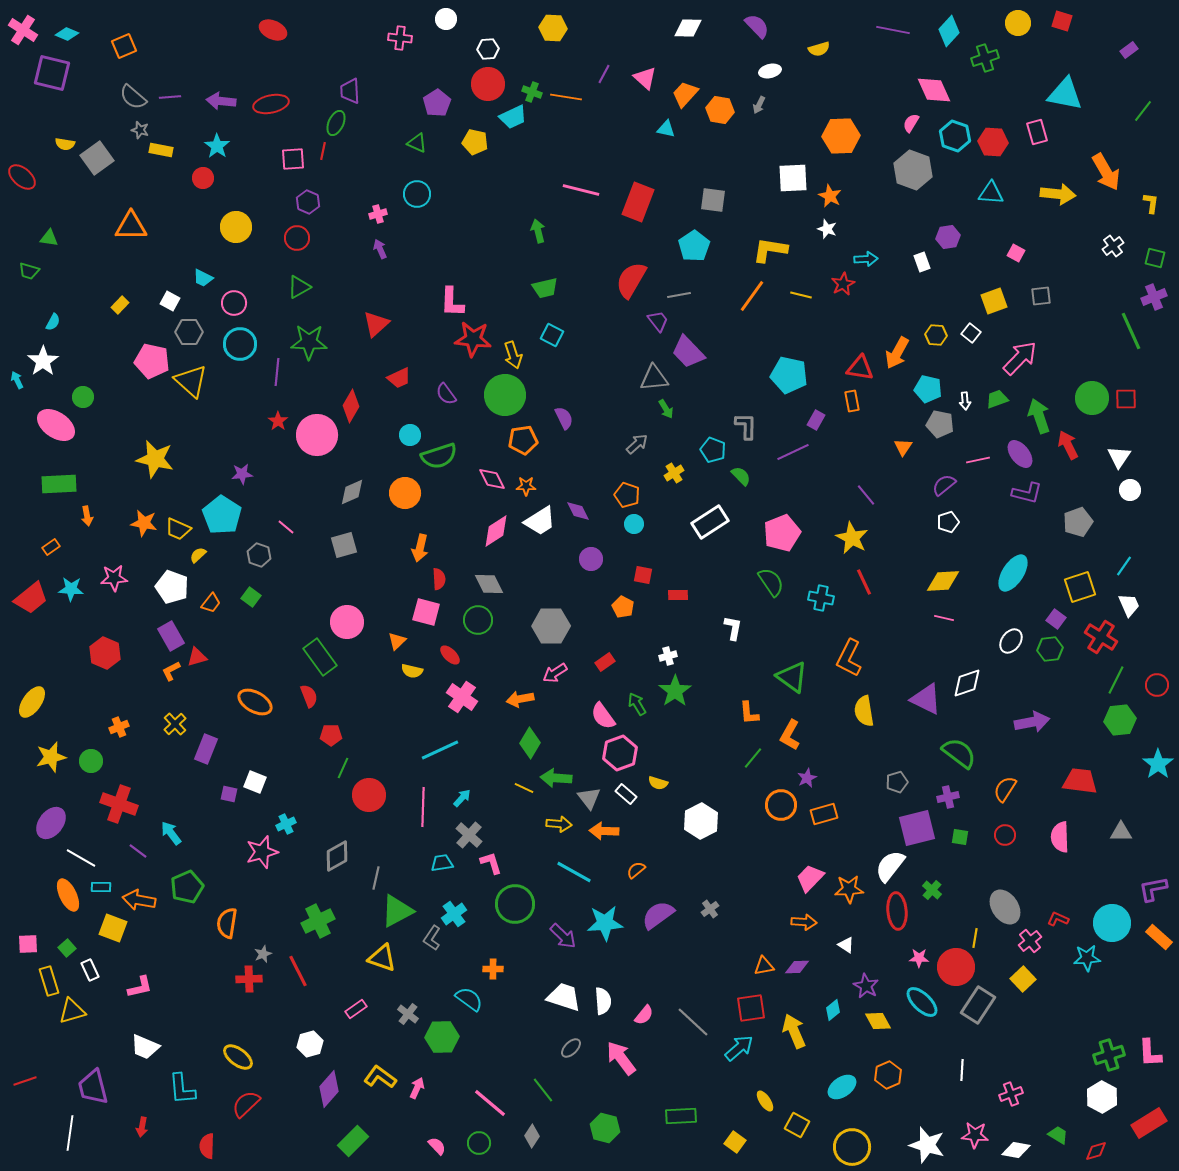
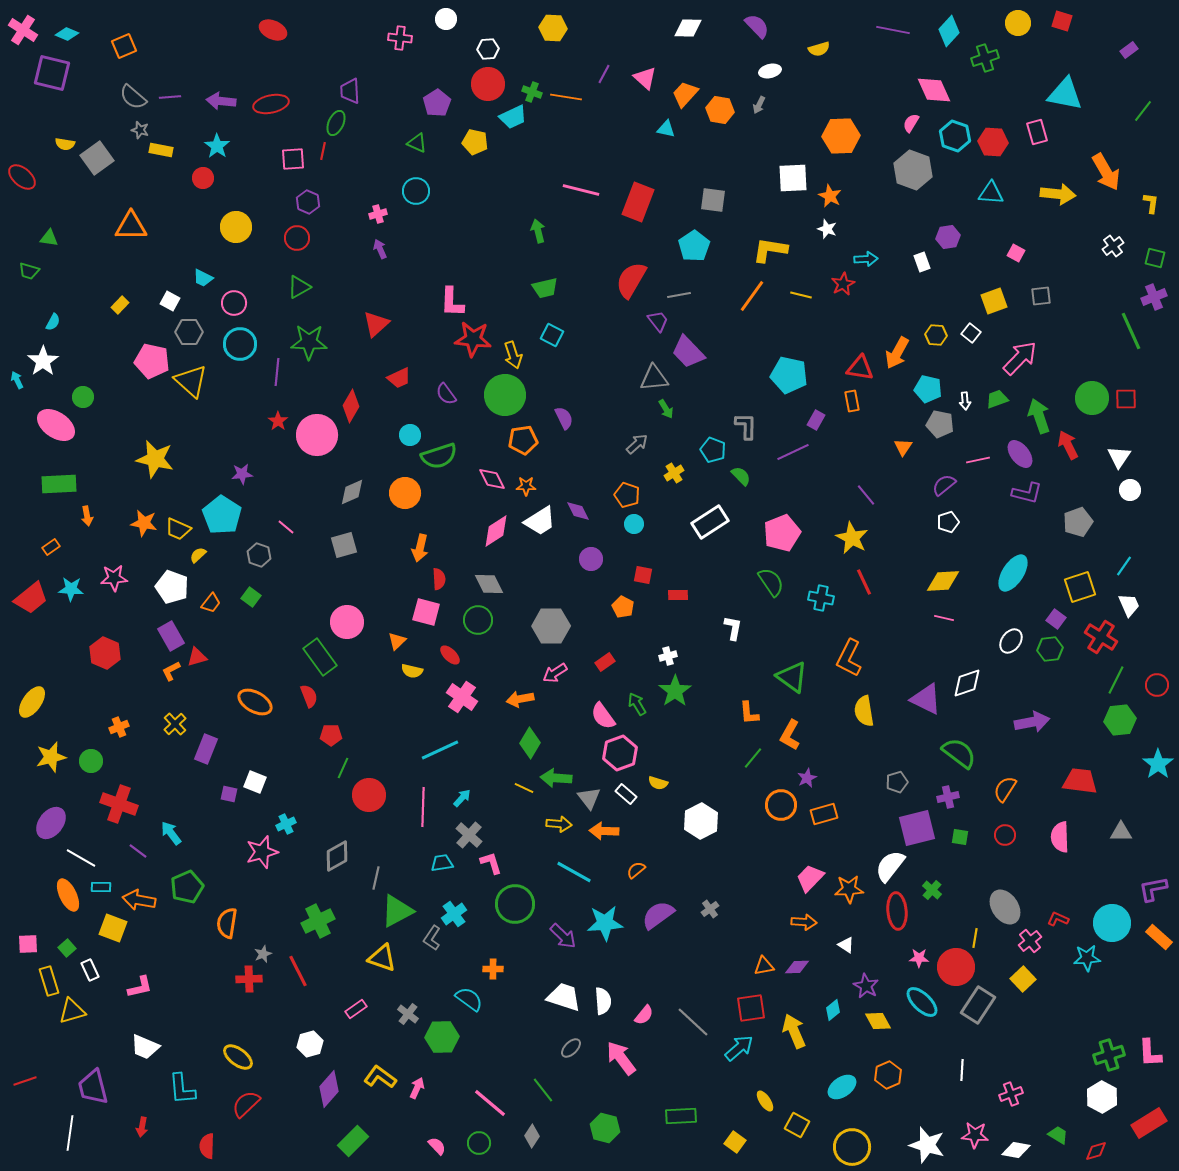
cyan circle at (417, 194): moved 1 px left, 3 px up
